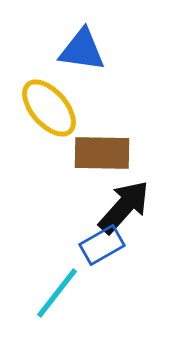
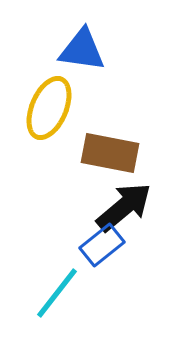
yellow ellipse: rotated 64 degrees clockwise
brown rectangle: moved 8 px right; rotated 10 degrees clockwise
black arrow: rotated 8 degrees clockwise
blue rectangle: rotated 9 degrees counterclockwise
